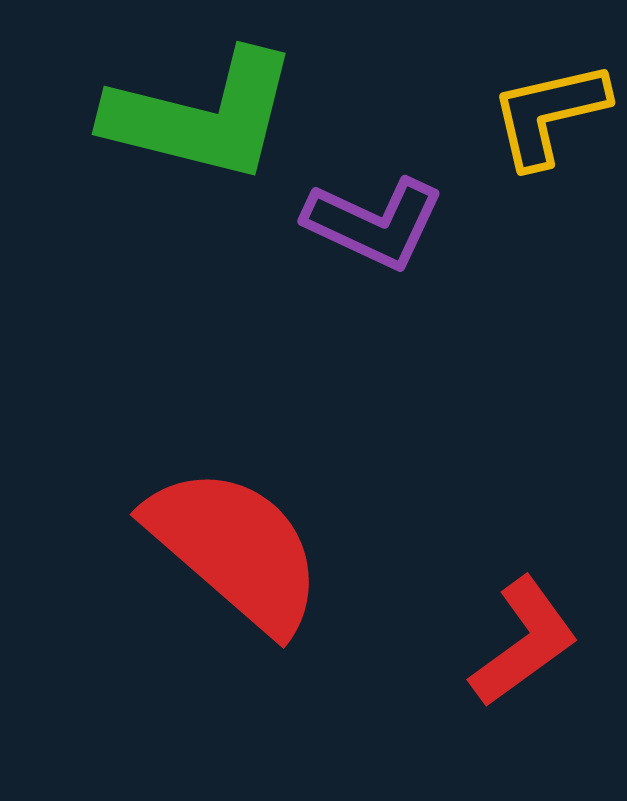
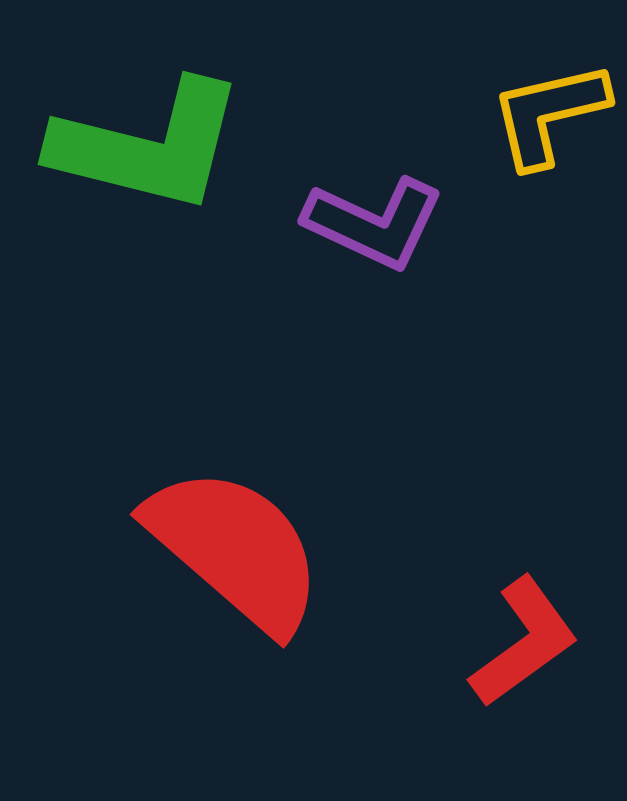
green L-shape: moved 54 px left, 30 px down
